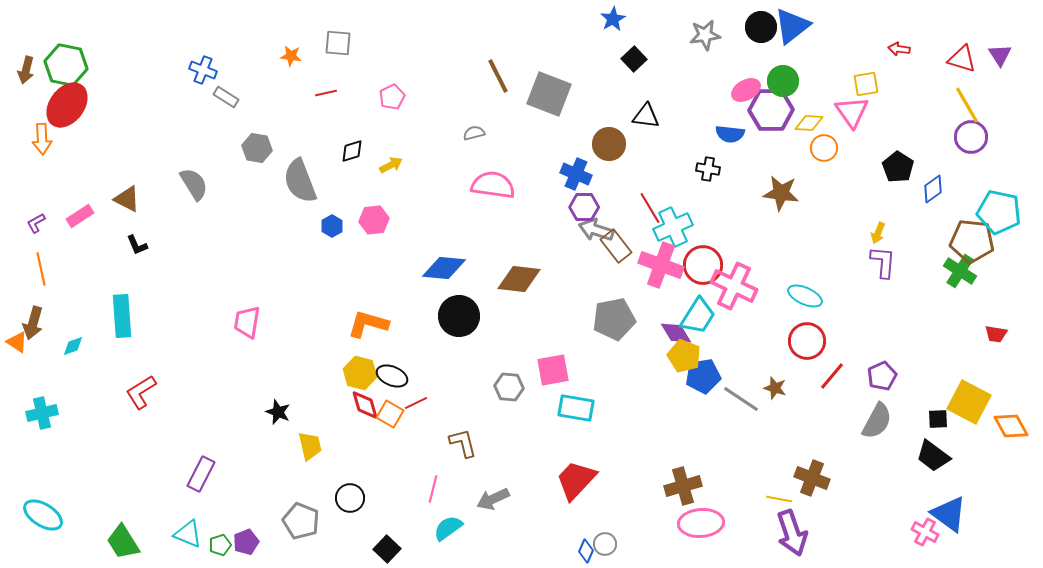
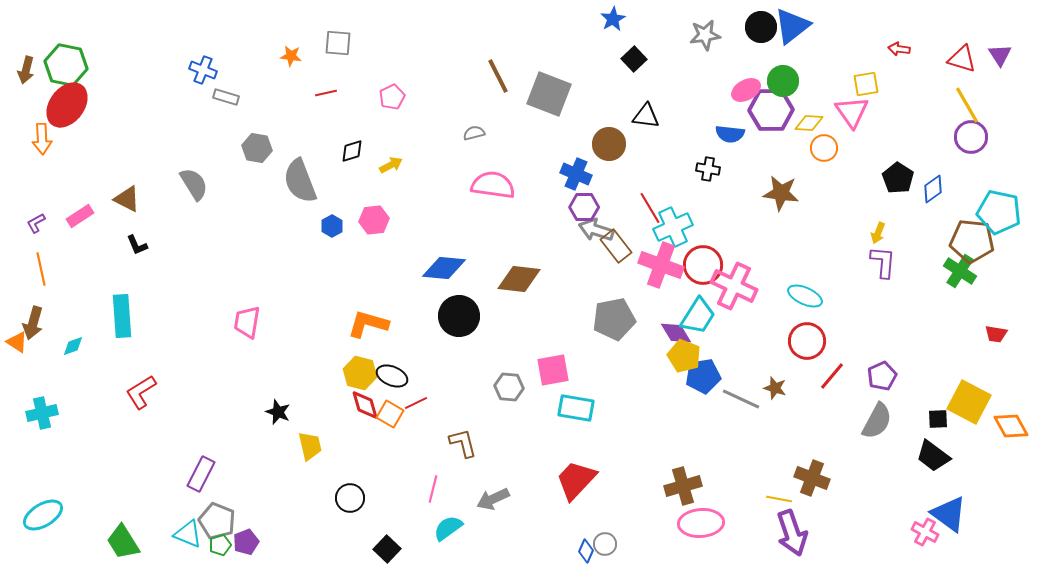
gray rectangle at (226, 97): rotated 15 degrees counterclockwise
black pentagon at (898, 167): moved 11 px down
gray line at (741, 399): rotated 9 degrees counterclockwise
cyan ellipse at (43, 515): rotated 63 degrees counterclockwise
gray pentagon at (301, 521): moved 84 px left
